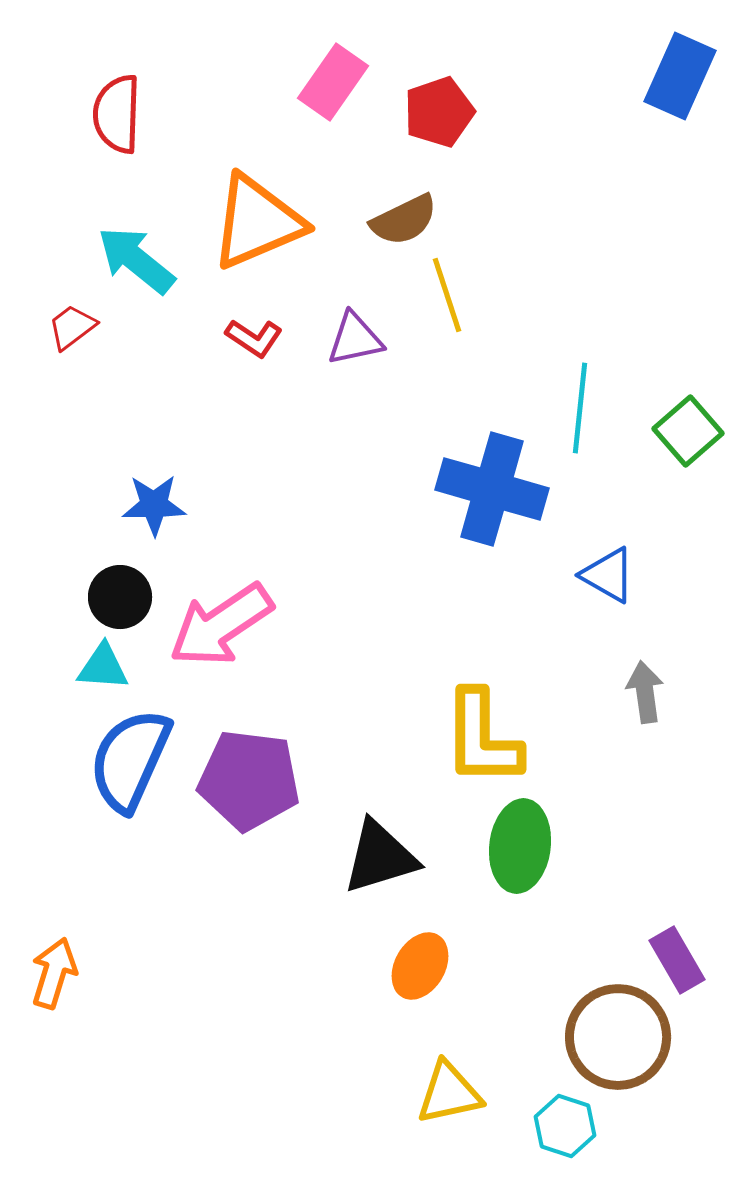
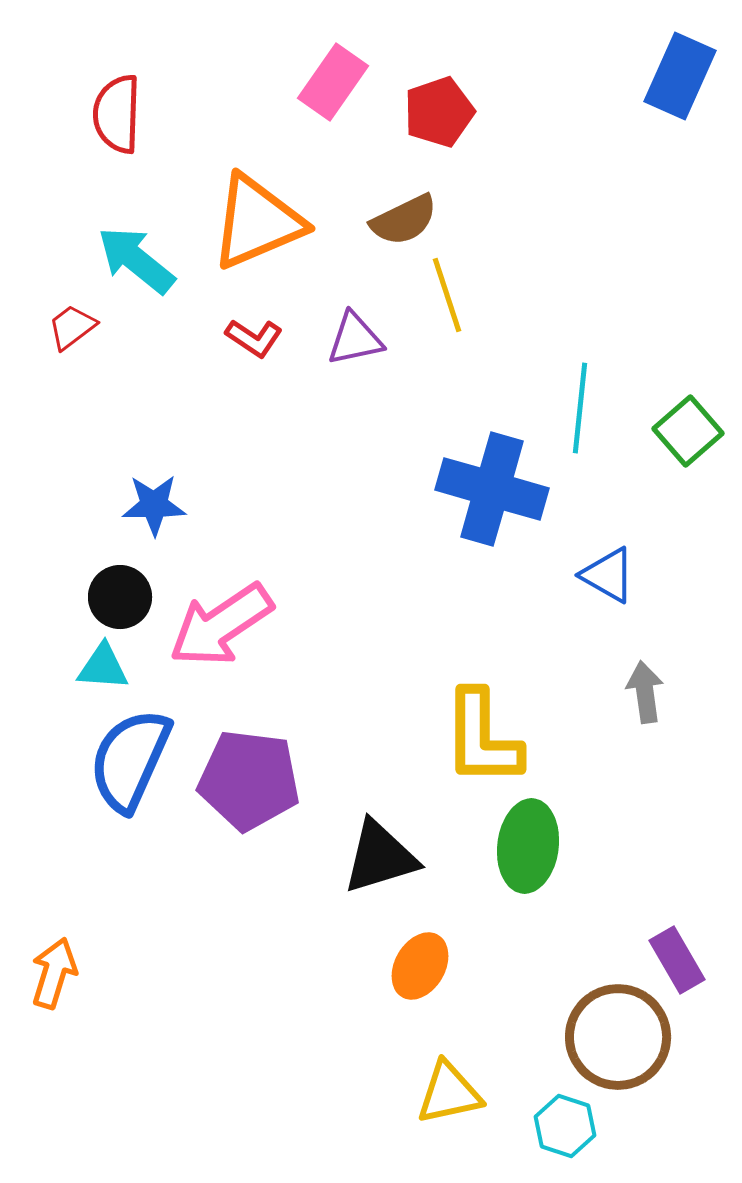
green ellipse: moved 8 px right
